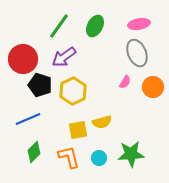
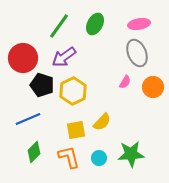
green ellipse: moved 2 px up
red circle: moved 1 px up
black pentagon: moved 2 px right
yellow semicircle: rotated 30 degrees counterclockwise
yellow square: moved 2 px left
